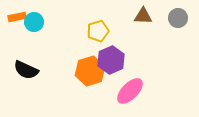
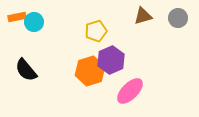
brown triangle: rotated 18 degrees counterclockwise
yellow pentagon: moved 2 px left
black semicircle: rotated 25 degrees clockwise
